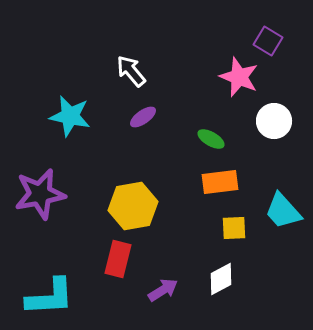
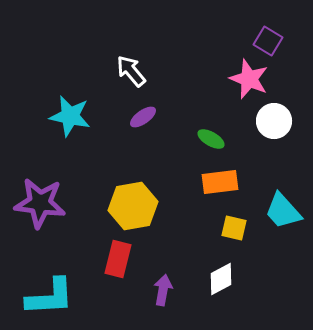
pink star: moved 10 px right, 2 px down
purple star: moved 9 px down; rotated 18 degrees clockwise
yellow square: rotated 16 degrees clockwise
purple arrow: rotated 48 degrees counterclockwise
